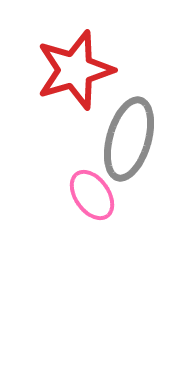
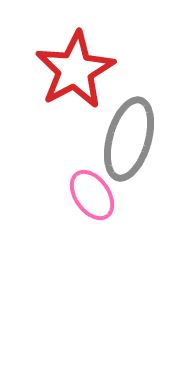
red star: rotated 12 degrees counterclockwise
